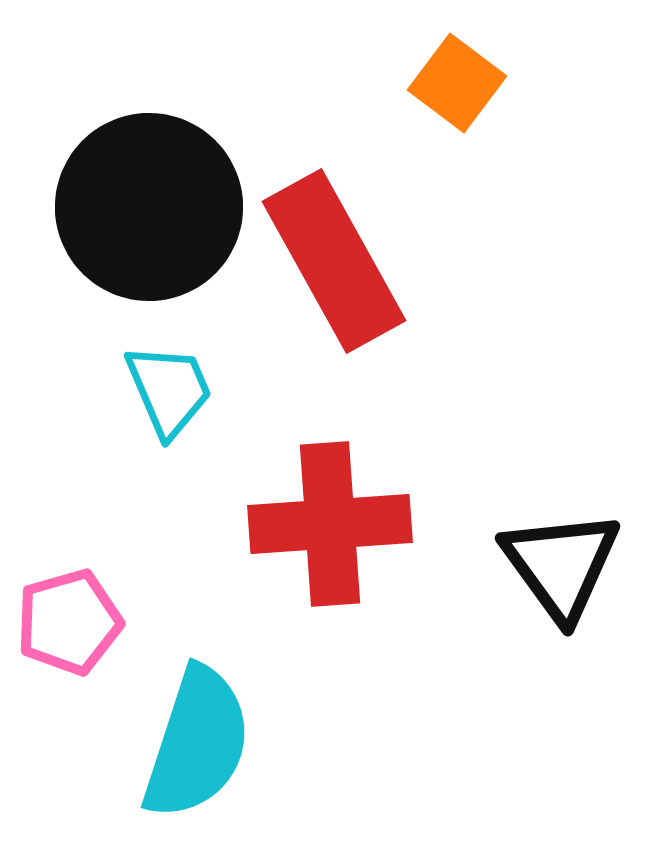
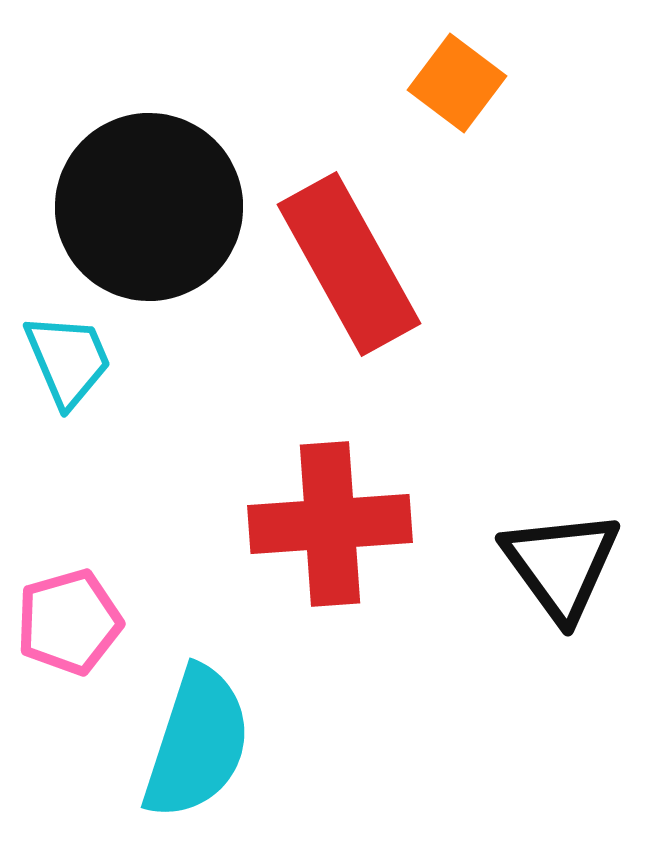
red rectangle: moved 15 px right, 3 px down
cyan trapezoid: moved 101 px left, 30 px up
